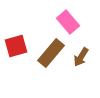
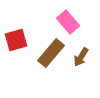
red square: moved 6 px up
